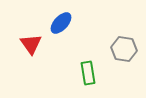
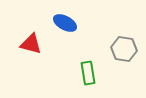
blue ellipse: moved 4 px right; rotated 75 degrees clockwise
red triangle: rotated 40 degrees counterclockwise
